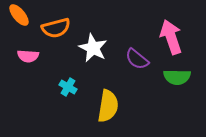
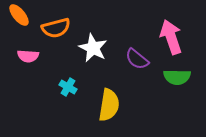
yellow semicircle: moved 1 px right, 1 px up
